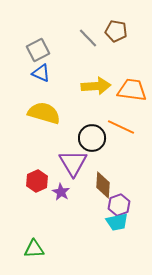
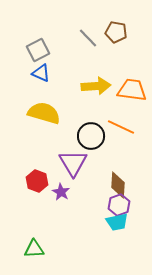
brown pentagon: moved 1 px down
black circle: moved 1 px left, 2 px up
red hexagon: rotated 15 degrees counterclockwise
brown diamond: moved 15 px right
